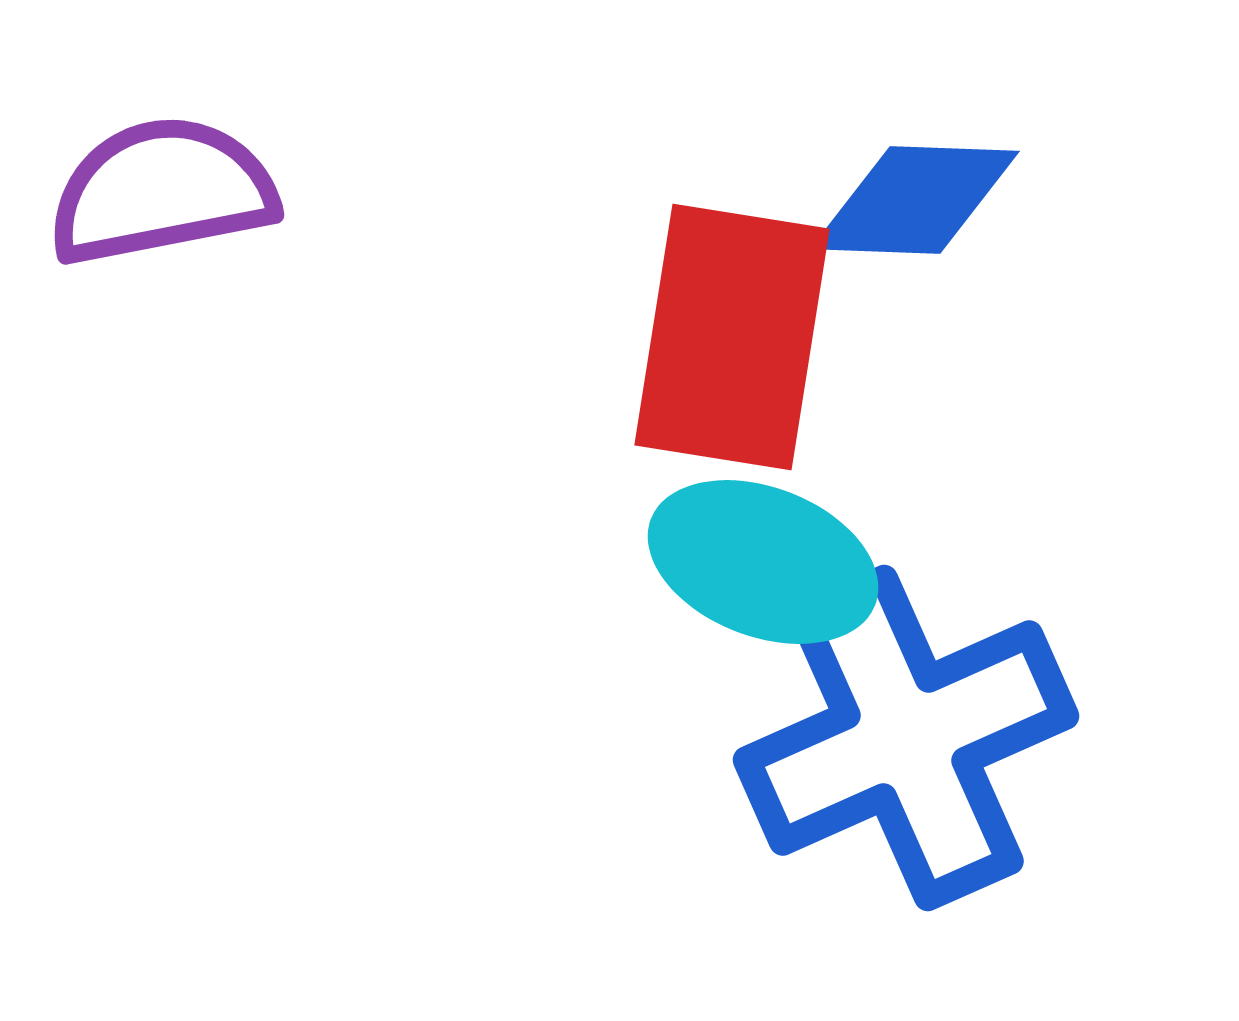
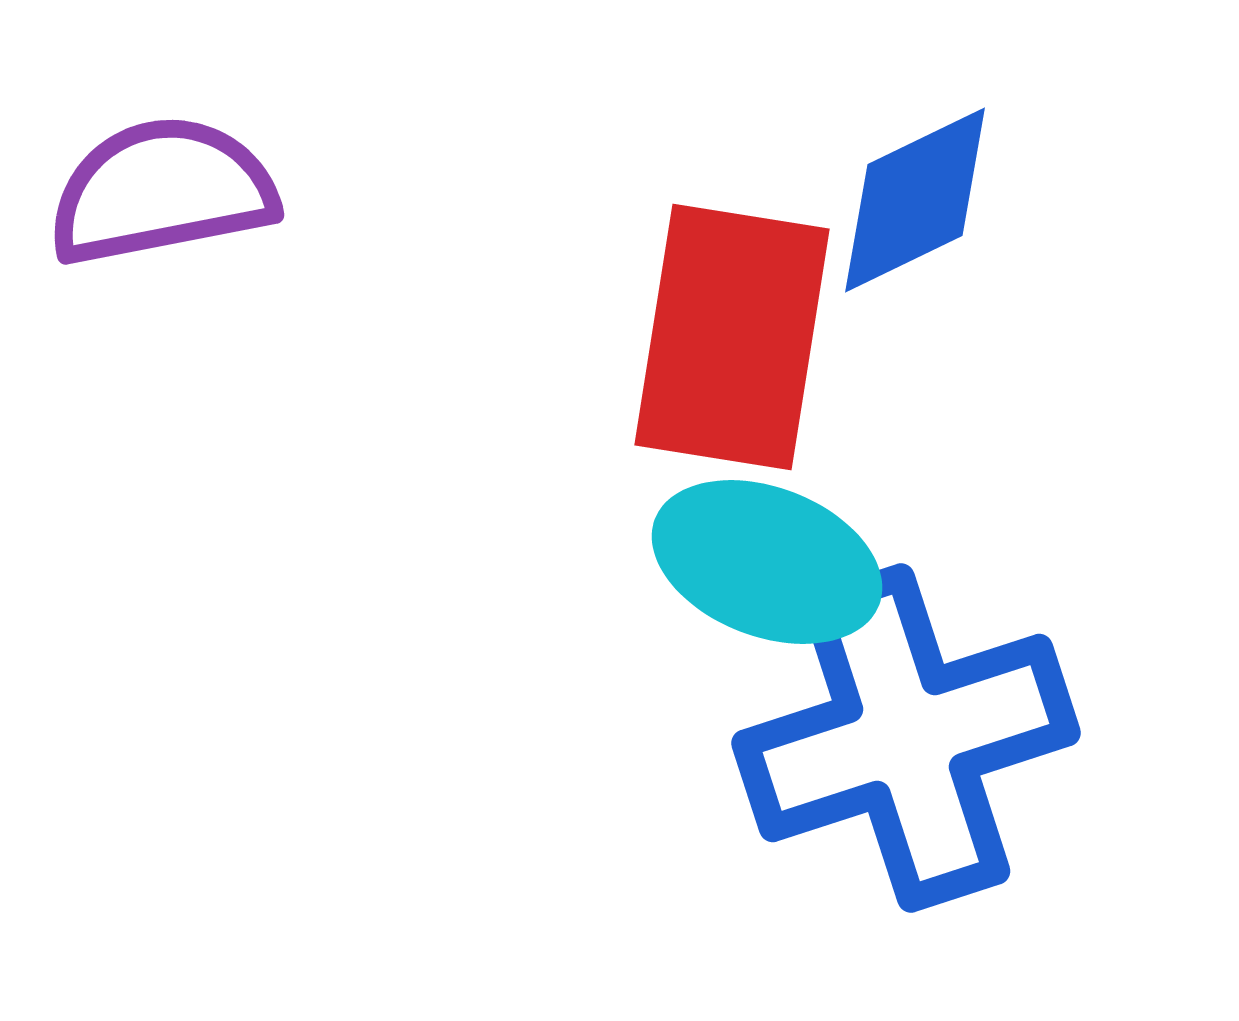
blue diamond: rotated 28 degrees counterclockwise
cyan ellipse: moved 4 px right
blue cross: rotated 6 degrees clockwise
